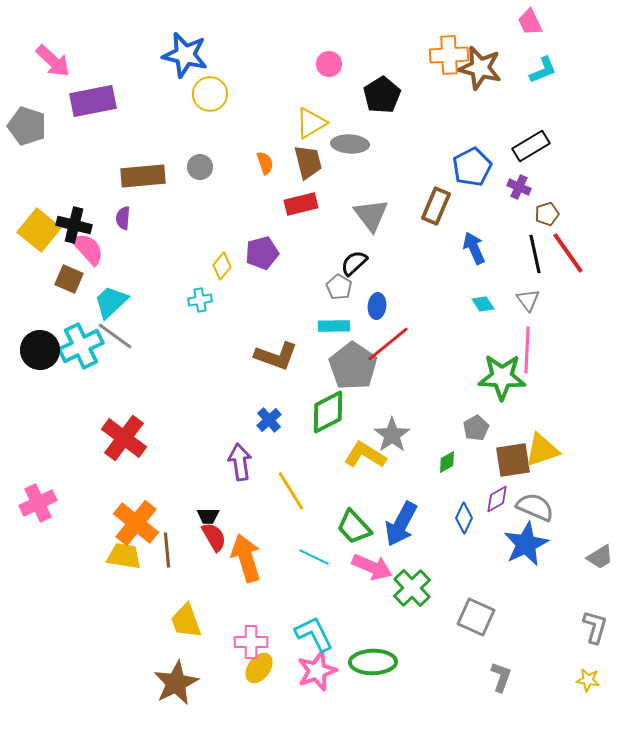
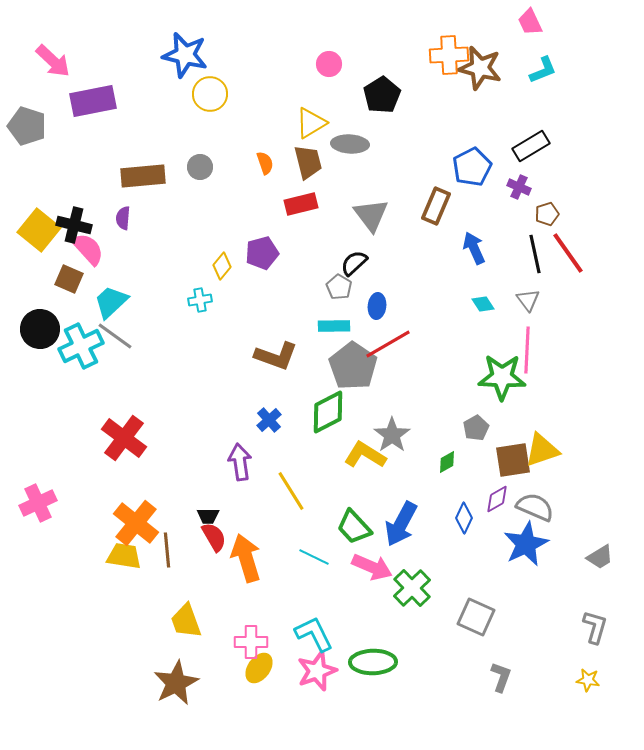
red line at (388, 344): rotated 9 degrees clockwise
black circle at (40, 350): moved 21 px up
